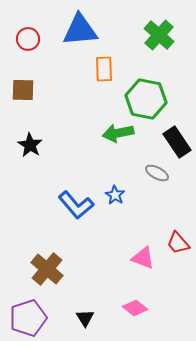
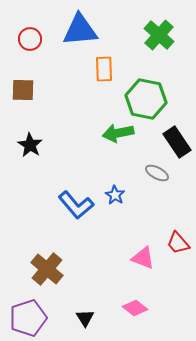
red circle: moved 2 px right
